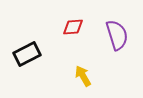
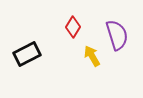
red diamond: rotated 55 degrees counterclockwise
yellow arrow: moved 9 px right, 20 px up
